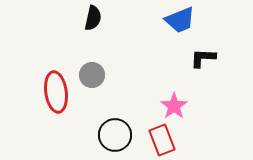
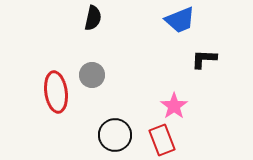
black L-shape: moved 1 px right, 1 px down
